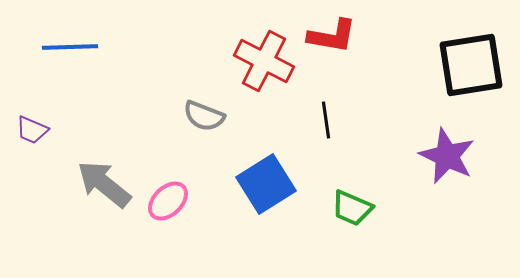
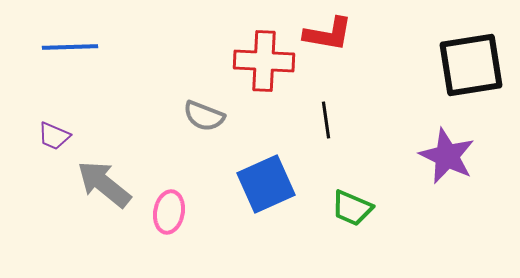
red L-shape: moved 4 px left, 2 px up
red cross: rotated 24 degrees counterclockwise
purple trapezoid: moved 22 px right, 6 px down
blue square: rotated 8 degrees clockwise
pink ellipse: moved 1 px right, 11 px down; rotated 36 degrees counterclockwise
